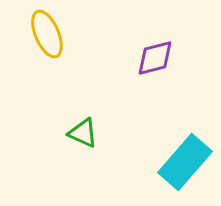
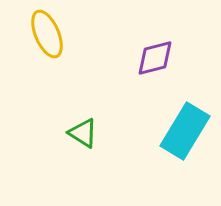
green triangle: rotated 8 degrees clockwise
cyan rectangle: moved 31 px up; rotated 10 degrees counterclockwise
